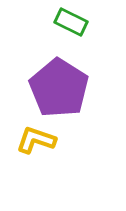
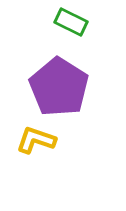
purple pentagon: moved 1 px up
